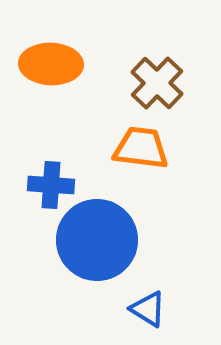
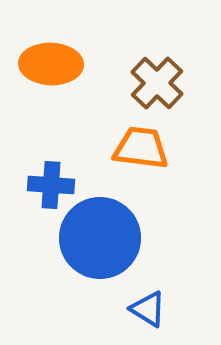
blue circle: moved 3 px right, 2 px up
